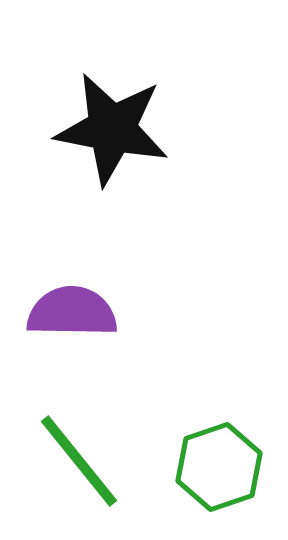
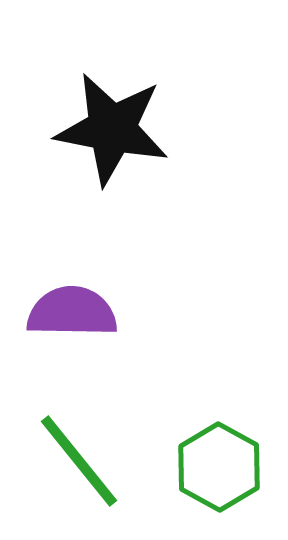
green hexagon: rotated 12 degrees counterclockwise
